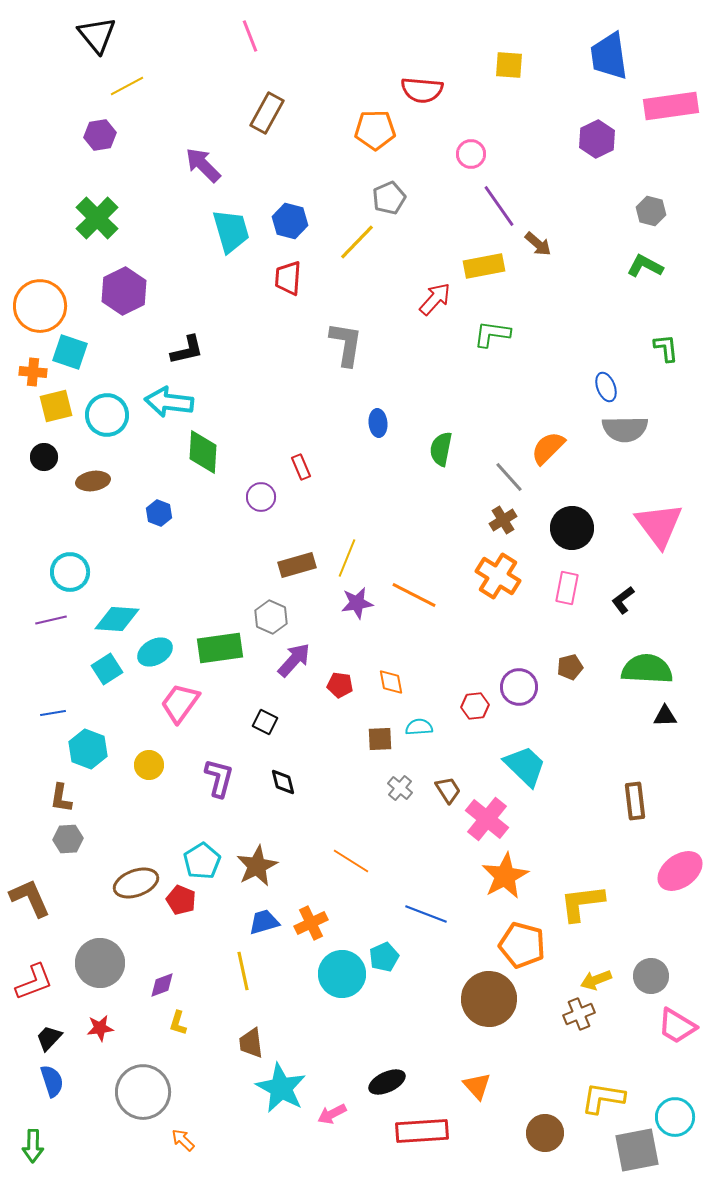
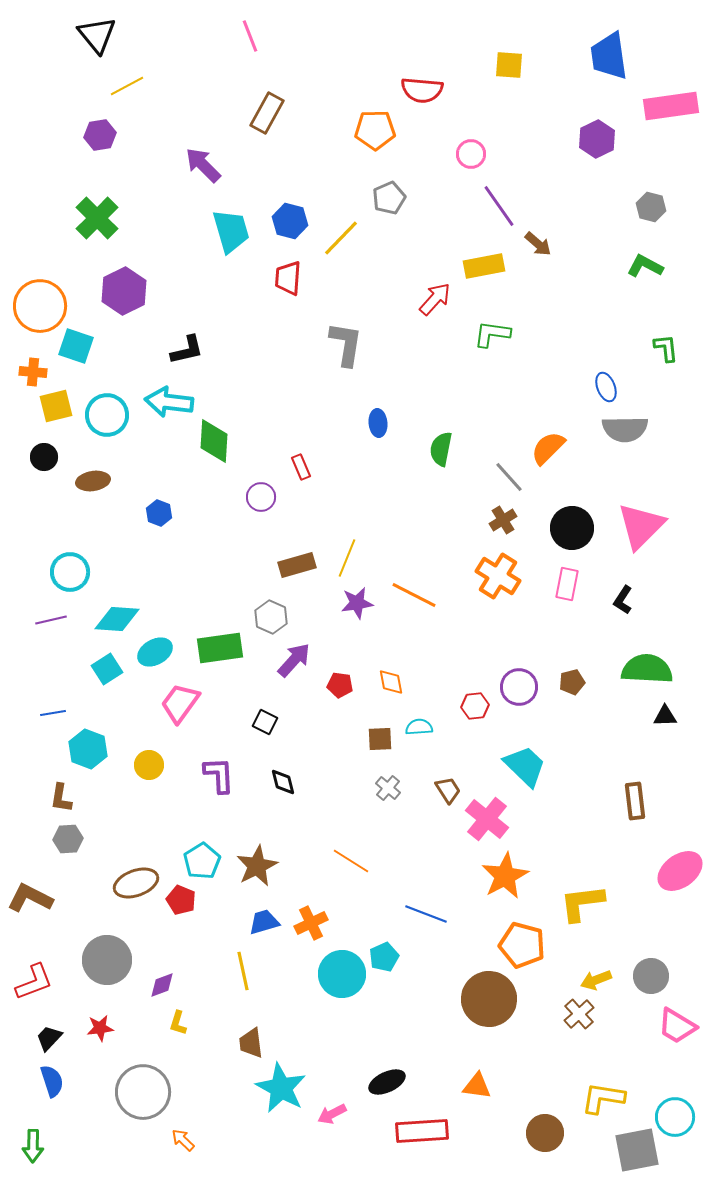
gray hexagon at (651, 211): moved 4 px up
yellow line at (357, 242): moved 16 px left, 4 px up
cyan square at (70, 352): moved 6 px right, 6 px up
green diamond at (203, 452): moved 11 px right, 11 px up
pink triangle at (659, 525): moved 18 px left, 1 px down; rotated 22 degrees clockwise
pink rectangle at (567, 588): moved 4 px up
black L-shape at (623, 600): rotated 20 degrees counterclockwise
brown pentagon at (570, 667): moved 2 px right, 15 px down
purple L-shape at (219, 778): moved 3 px up; rotated 18 degrees counterclockwise
gray cross at (400, 788): moved 12 px left
brown L-shape at (30, 898): rotated 39 degrees counterclockwise
gray circle at (100, 963): moved 7 px right, 3 px up
brown cross at (579, 1014): rotated 20 degrees counterclockwise
orange triangle at (477, 1086): rotated 40 degrees counterclockwise
